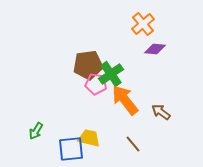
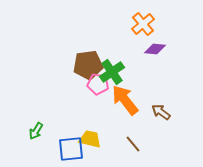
green cross: moved 1 px right, 2 px up
pink pentagon: moved 2 px right
yellow trapezoid: moved 1 px right, 1 px down
